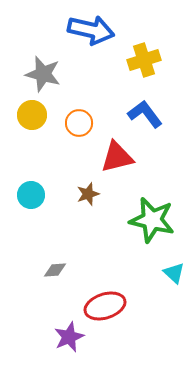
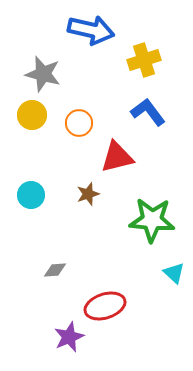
blue L-shape: moved 3 px right, 2 px up
green star: rotated 9 degrees counterclockwise
